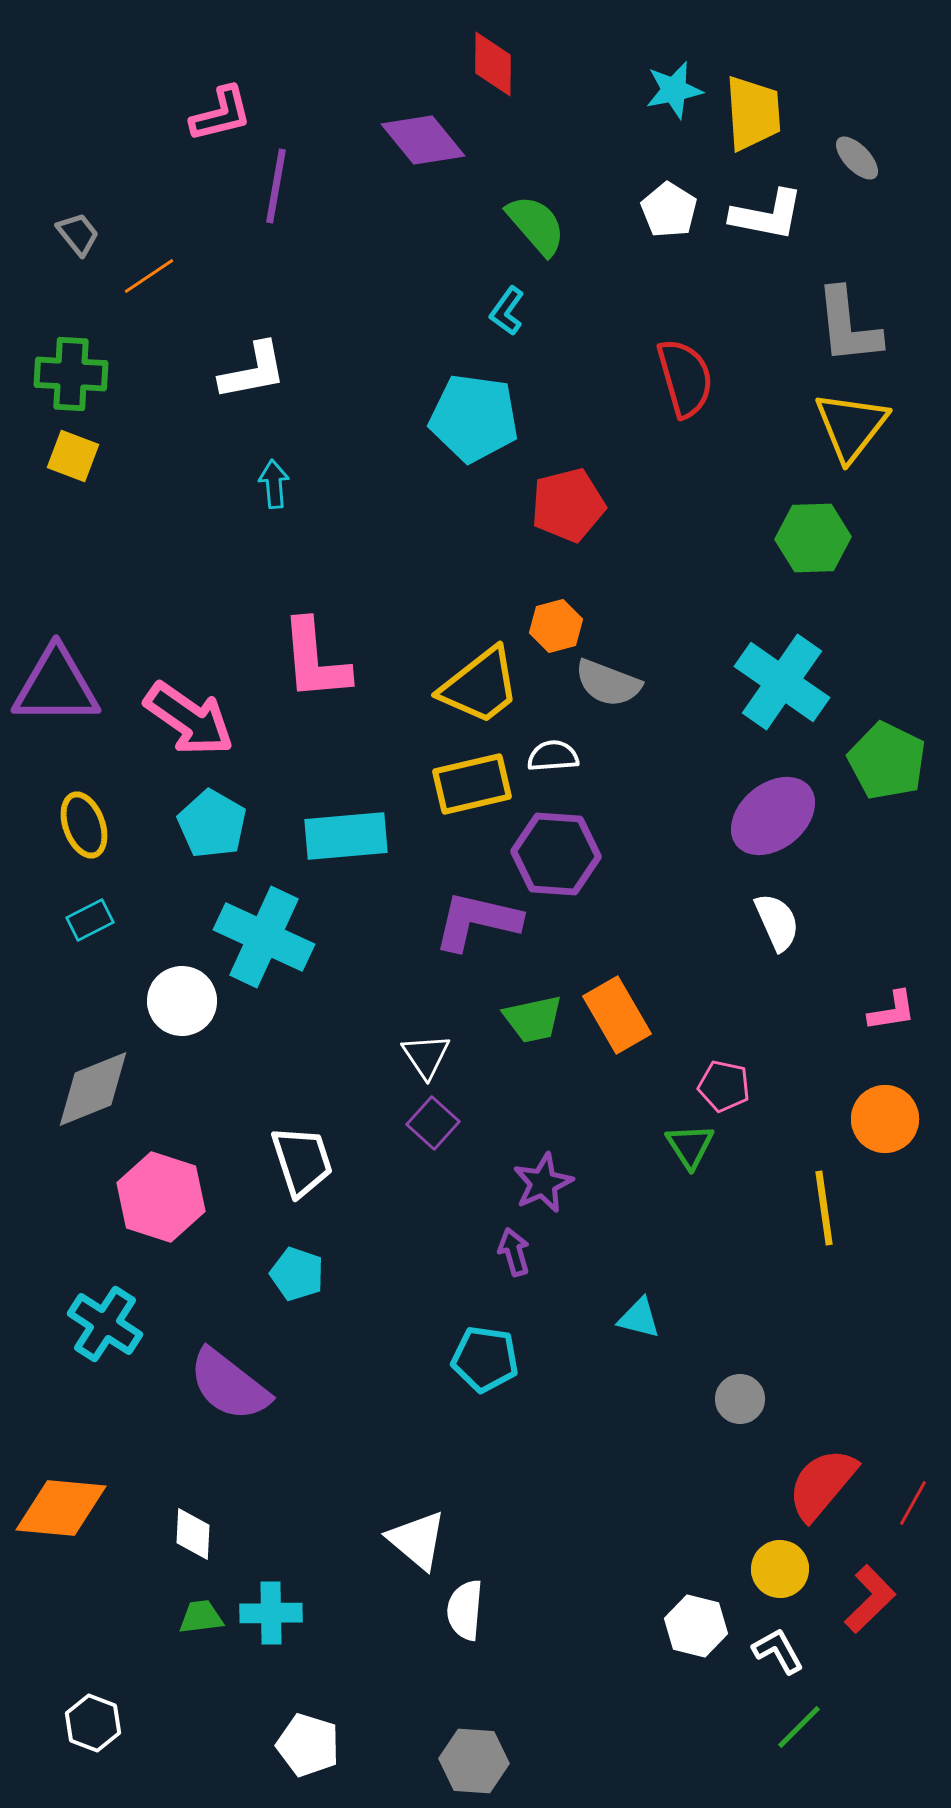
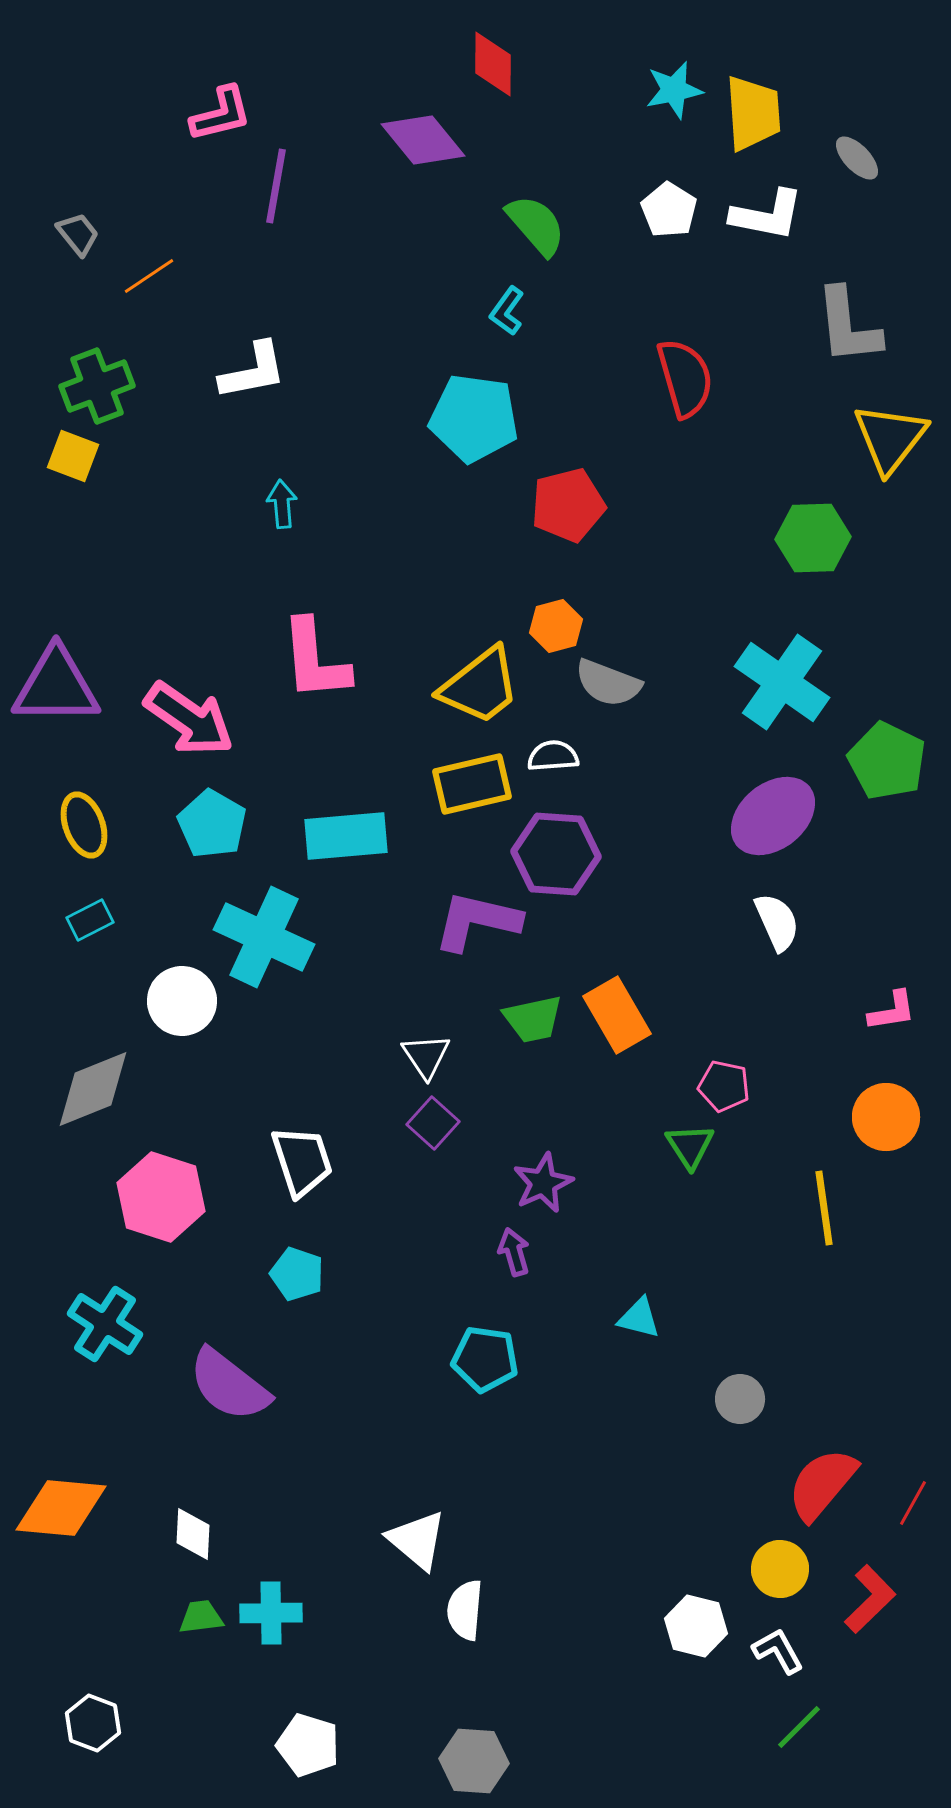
green cross at (71, 374): moved 26 px right, 12 px down; rotated 24 degrees counterclockwise
yellow triangle at (851, 426): moved 39 px right, 12 px down
cyan arrow at (274, 484): moved 8 px right, 20 px down
orange circle at (885, 1119): moved 1 px right, 2 px up
